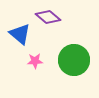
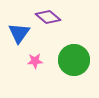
blue triangle: moved 1 px left, 1 px up; rotated 25 degrees clockwise
